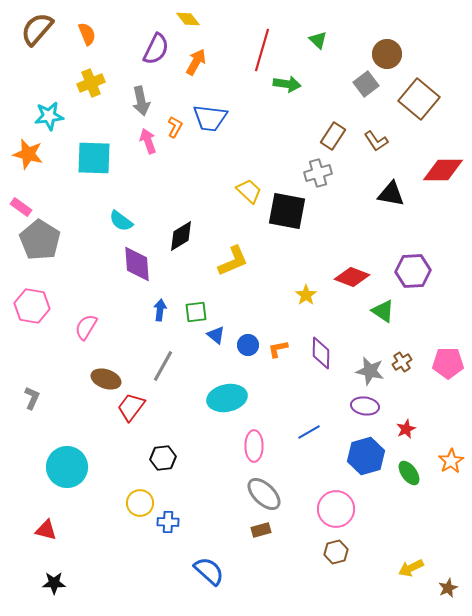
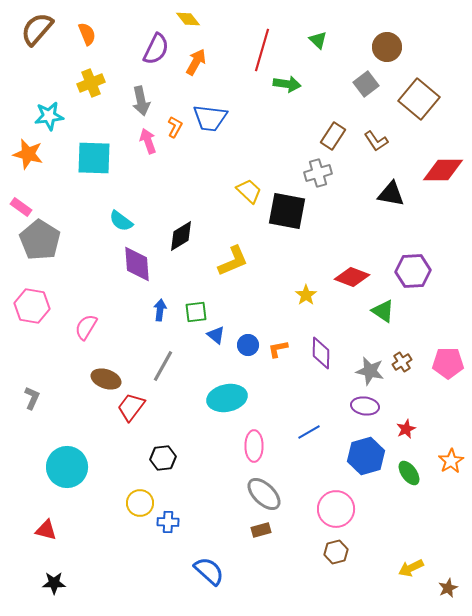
brown circle at (387, 54): moved 7 px up
